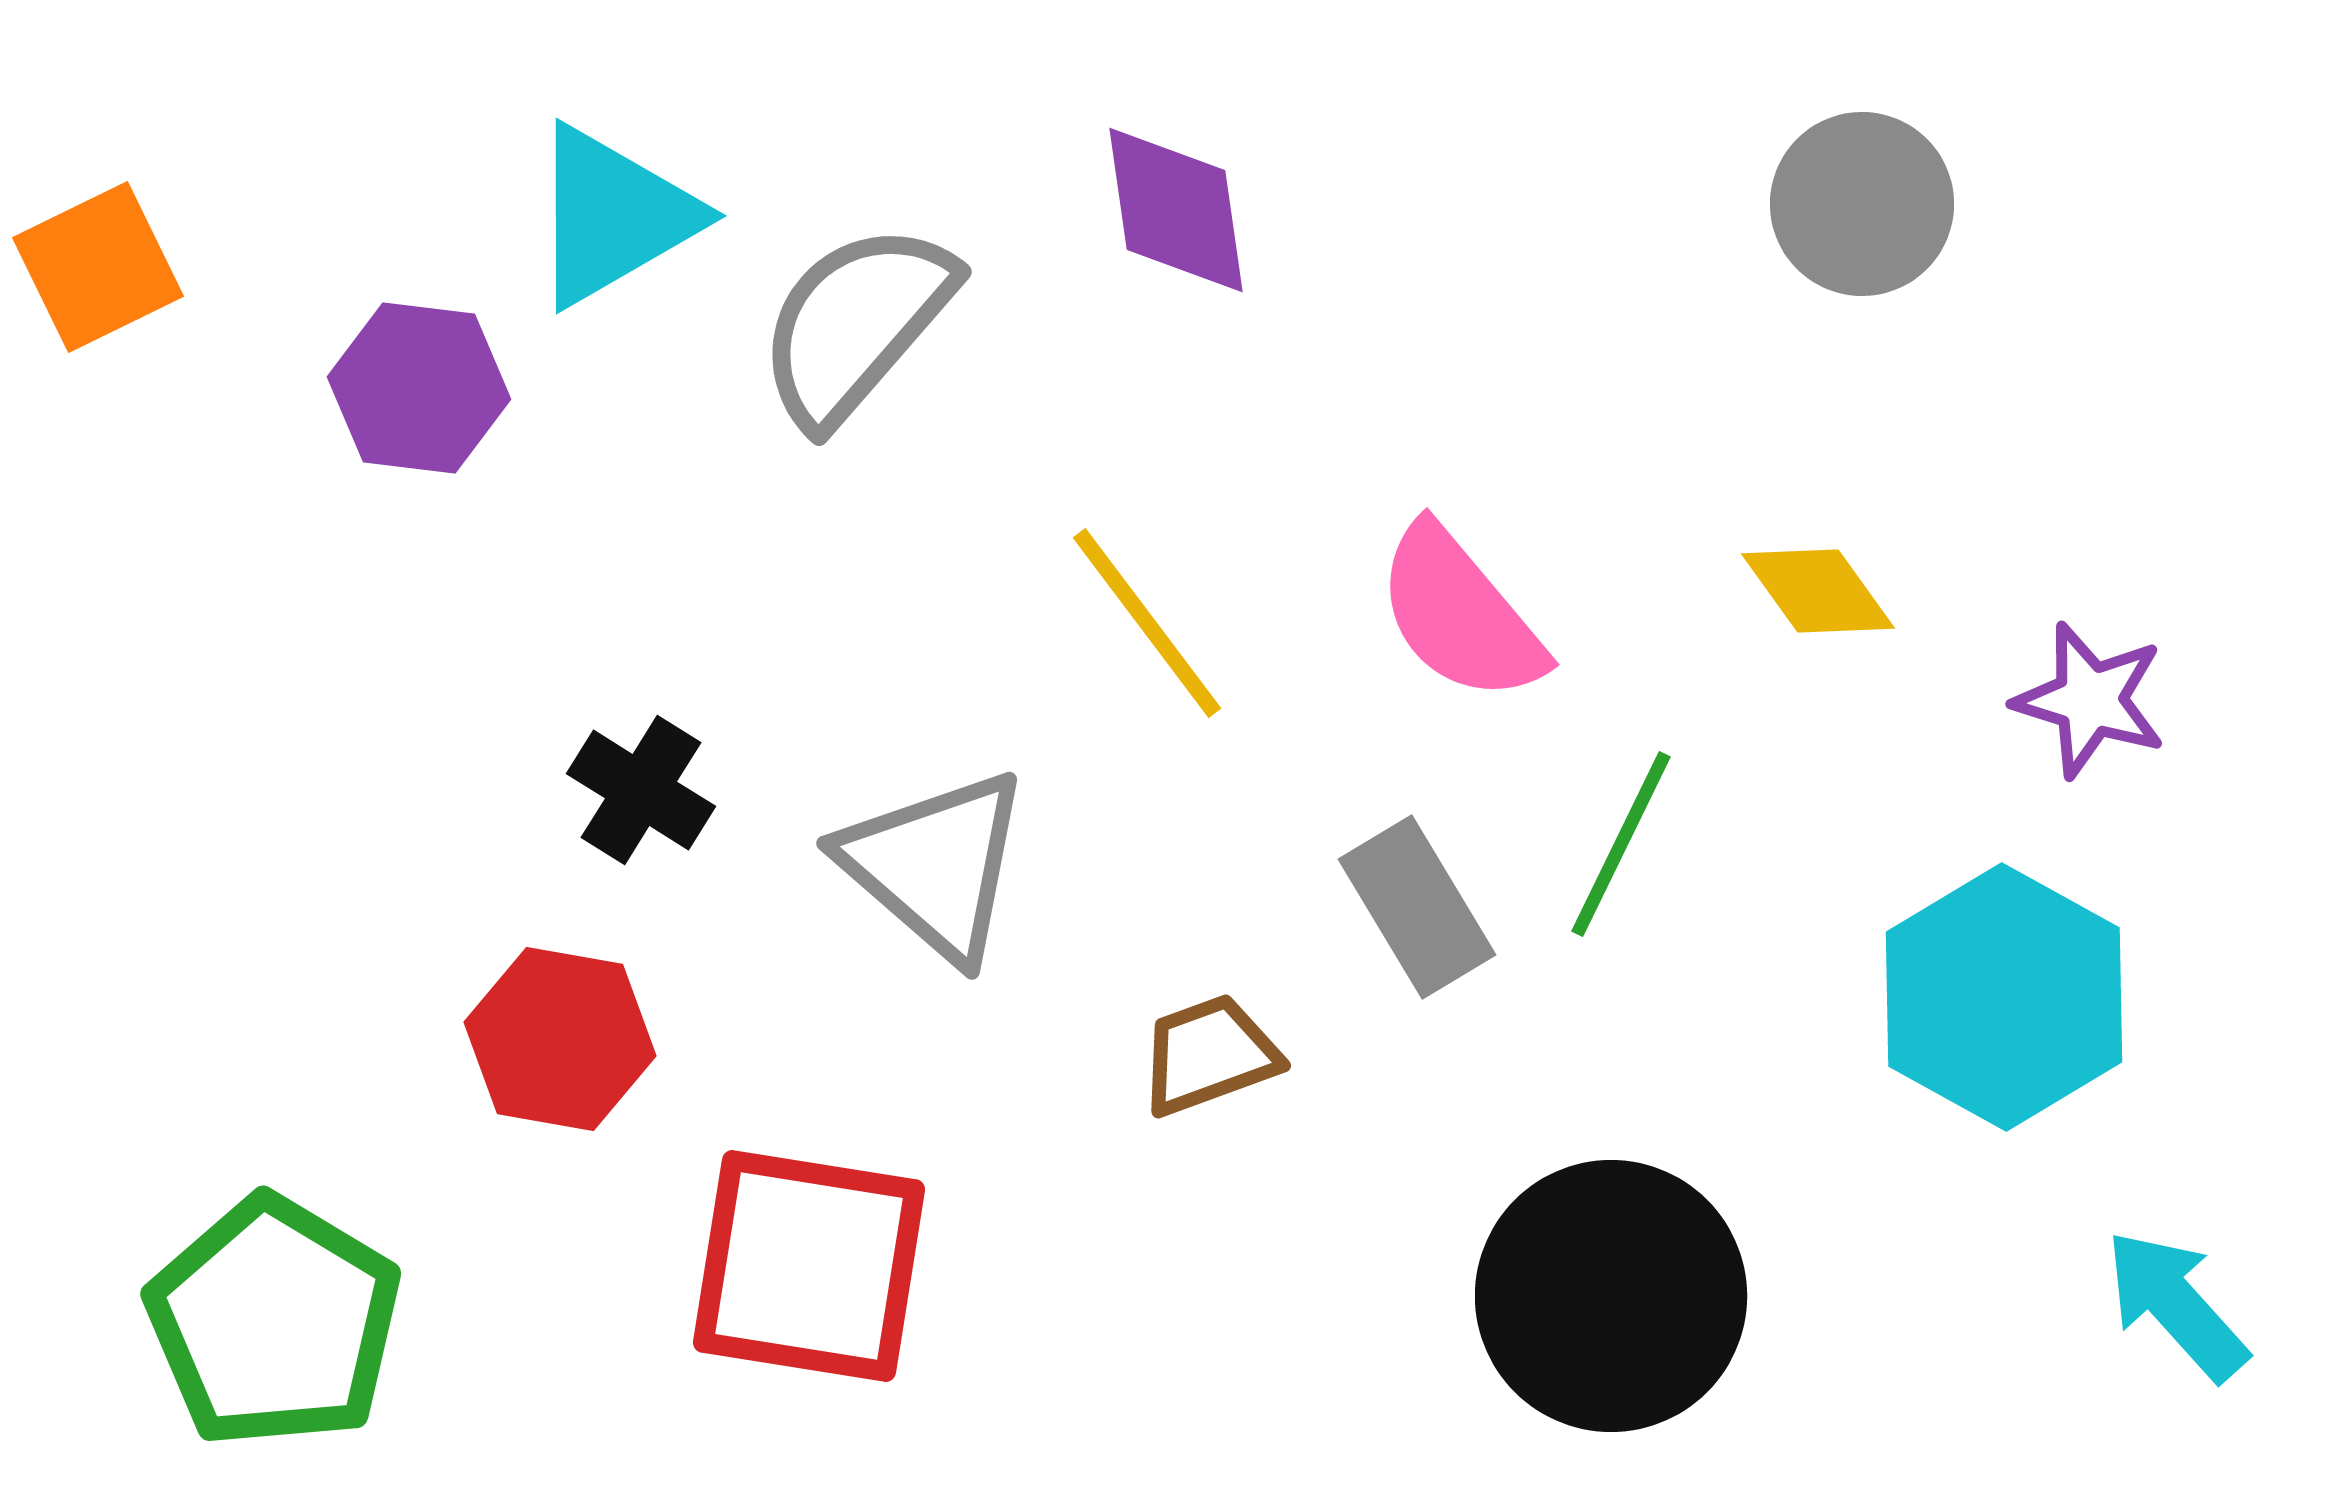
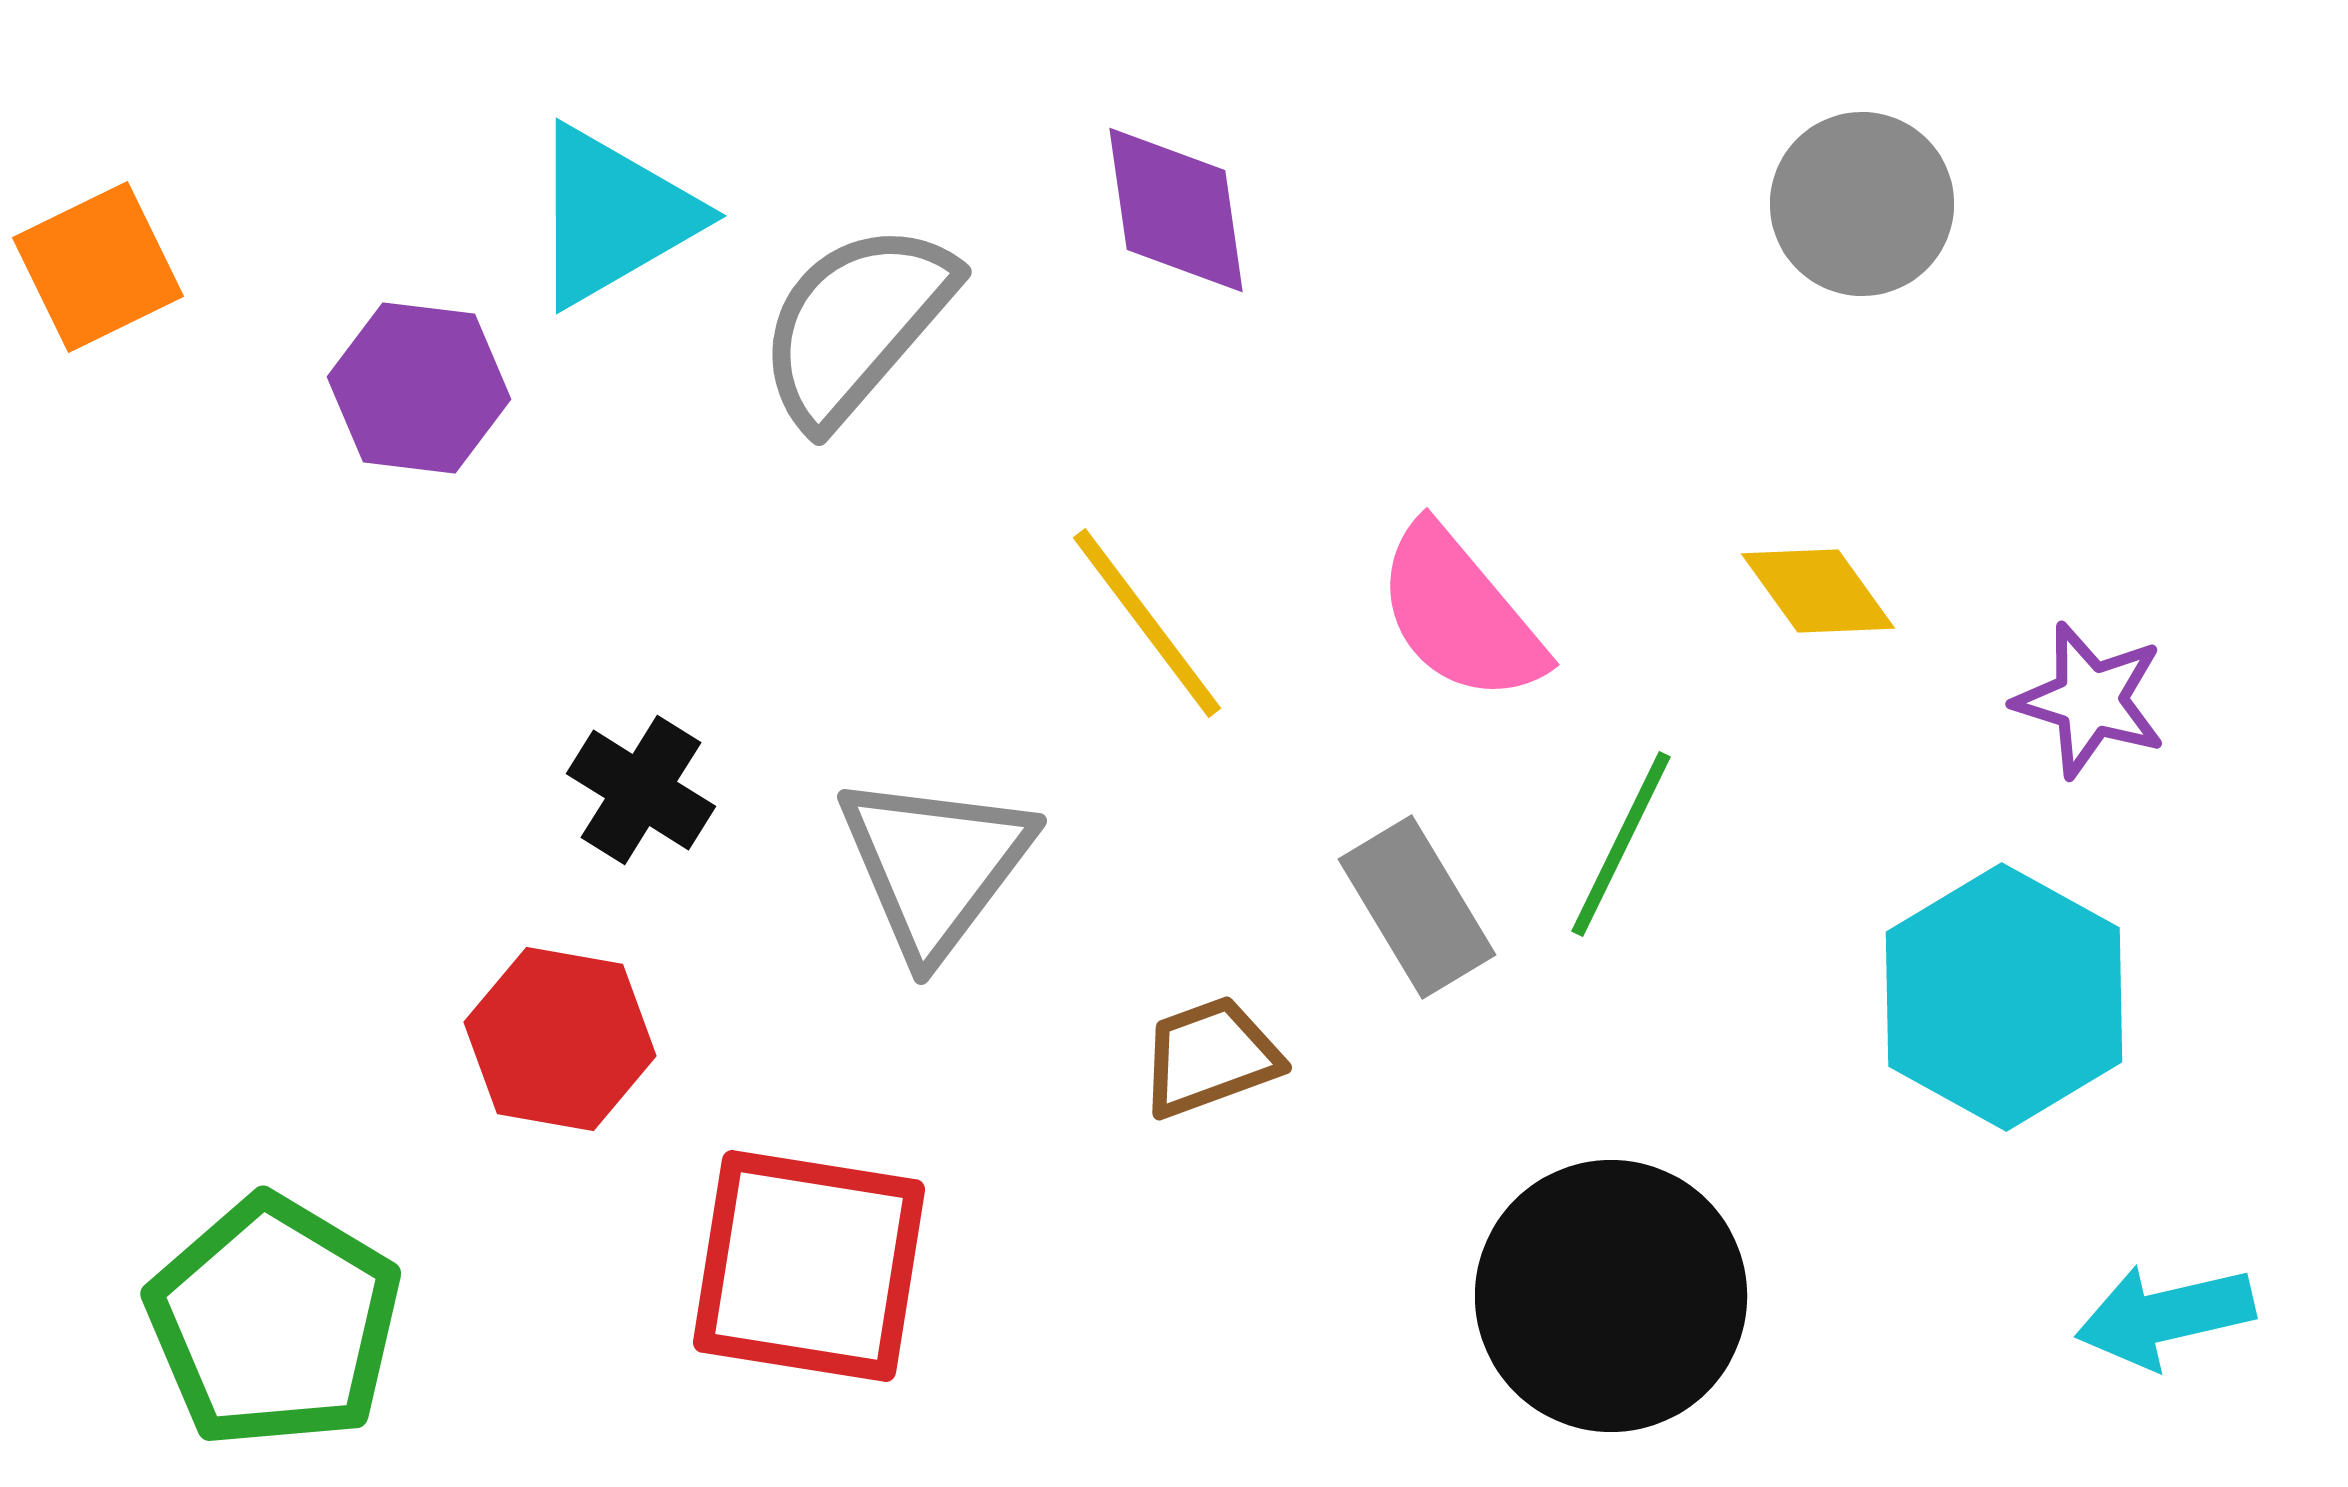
gray triangle: rotated 26 degrees clockwise
brown trapezoid: moved 1 px right, 2 px down
cyan arrow: moved 11 px left, 11 px down; rotated 61 degrees counterclockwise
